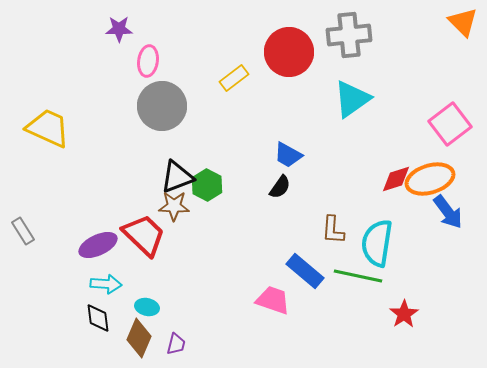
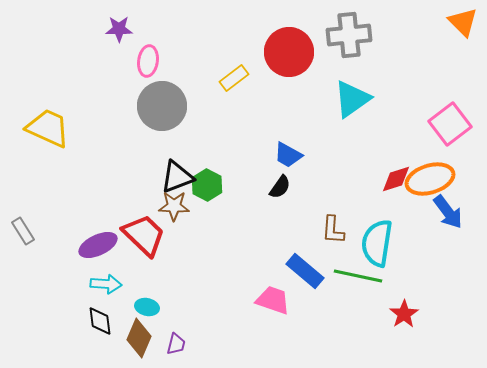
black diamond: moved 2 px right, 3 px down
